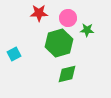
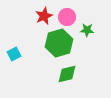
red star: moved 5 px right, 3 px down; rotated 24 degrees counterclockwise
pink circle: moved 1 px left, 1 px up
